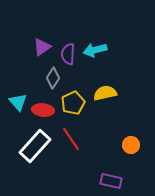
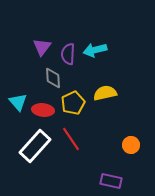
purple triangle: rotated 18 degrees counterclockwise
gray diamond: rotated 35 degrees counterclockwise
